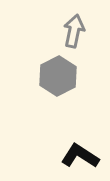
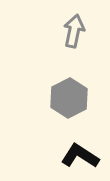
gray hexagon: moved 11 px right, 22 px down
